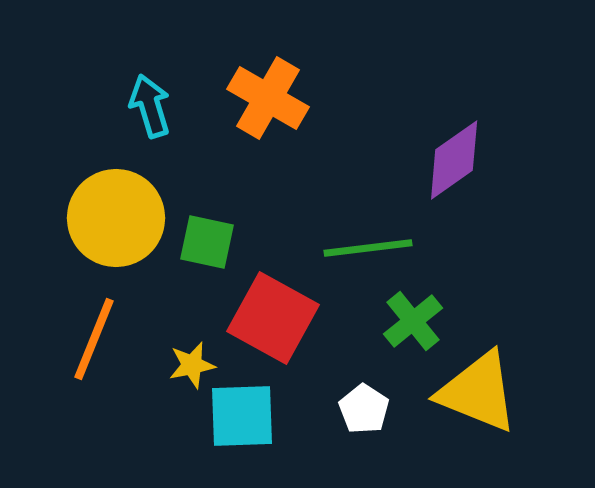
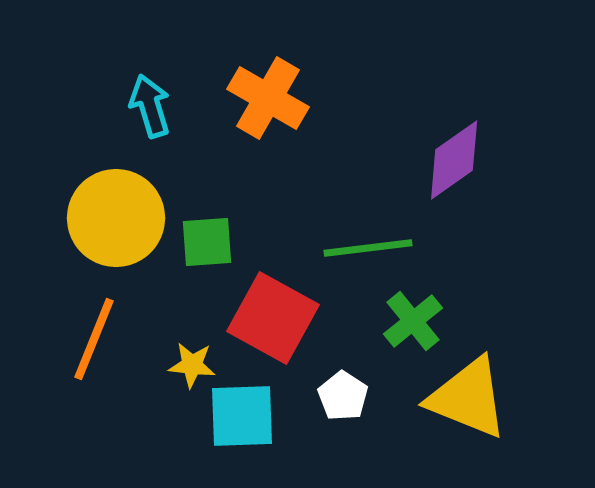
green square: rotated 16 degrees counterclockwise
yellow star: rotated 18 degrees clockwise
yellow triangle: moved 10 px left, 6 px down
white pentagon: moved 21 px left, 13 px up
